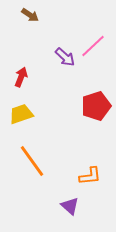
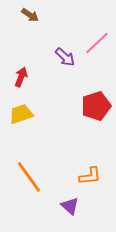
pink line: moved 4 px right, 3 px up
orange line: moved 3 px left, 16 px down
